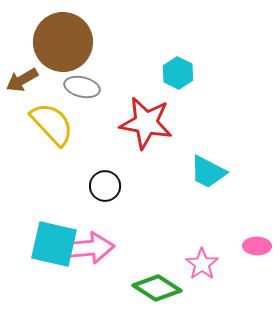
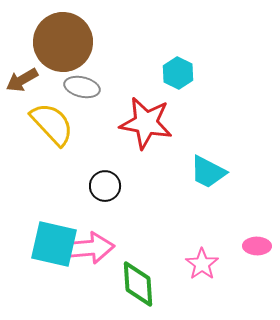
green diamond: moved 19 px left, 4 px up; rotated 54 degrees clockwise
